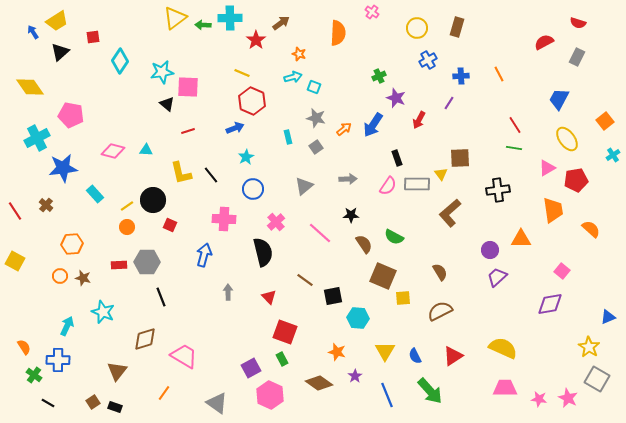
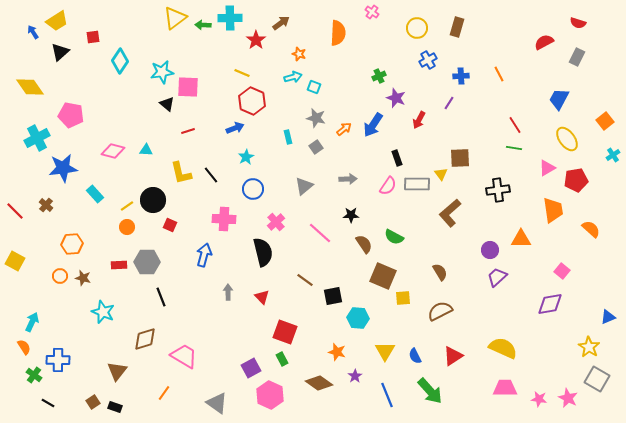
red line at (15, 211): rotated 12 degrees counterclockwise
red triangle at (269, 297): moved 7 px left
cyan arrow at (67, 326): moved 35 px left, 4 px up
